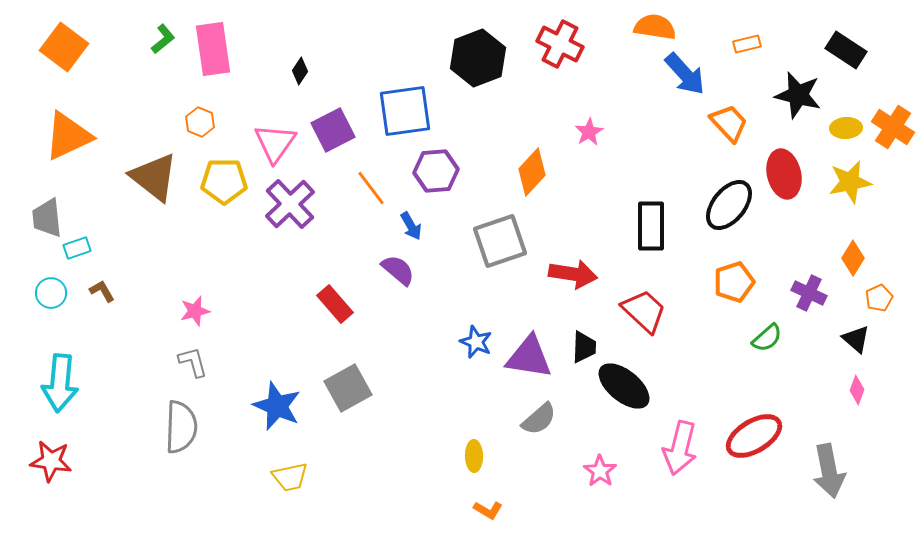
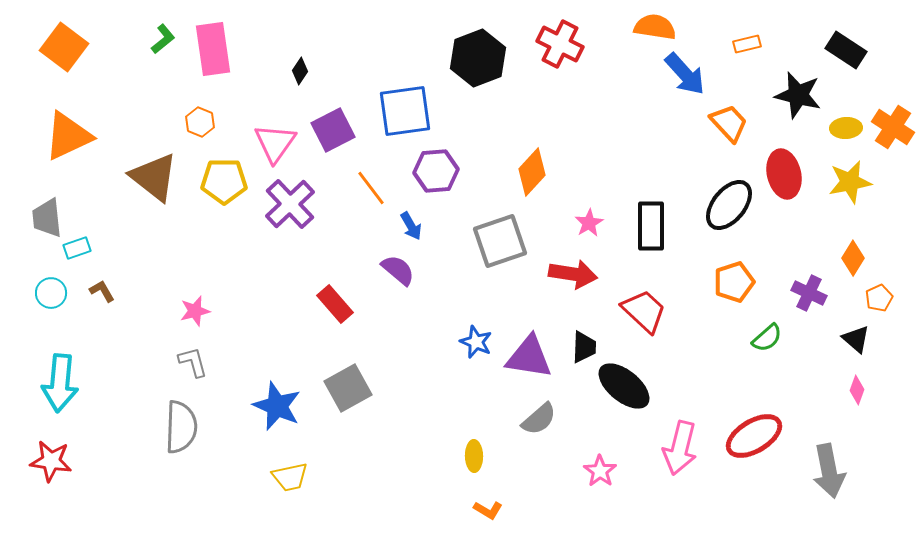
pink star at (589, 132): moved 91 px down
